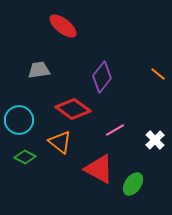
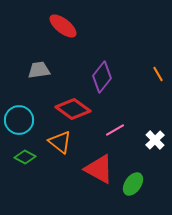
orange line: rotated 21 degrees clockwise
